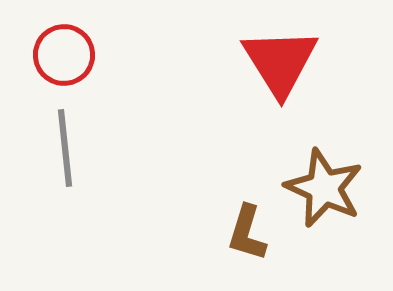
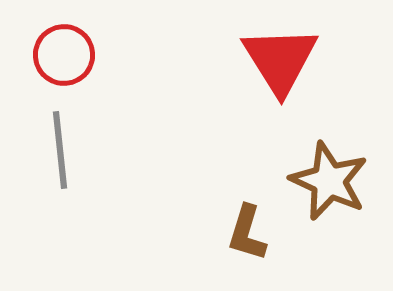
red triangle: moved 2 px up
gray line: moved 5 px left, 2 px down
brown star: moved 5 px right, 7 px up
